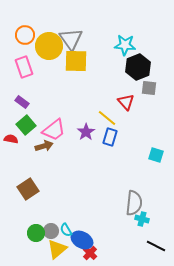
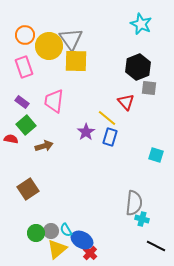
cyan star: moved 16 px right, 21 px up; rotated 20 degrees clockwise
pink trapezoid: moved 29 px up; rotated 135 degrees clockwise
